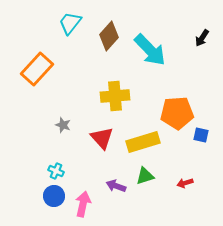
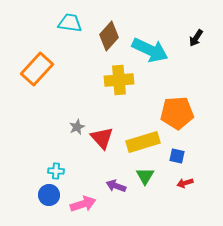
cyan trapezoid: rotated 60 degrees clockwise
black arrow: moved 6 px left
cyan arrow: rotated 21 degrees counterclockwise
yellow cross: moved 4 px right, 16 px up
gray star: moved 14 px right, 2 px down; rotated 28 degrees clockwise
blue square: moved 24 px left, 21 px down
cyan cross: rotated 21 degrees counterclockwise
green triangle: rotated 42 degrees counterclockwise
blue circle: moved 5 px left, 1 px up
pink arrow: rotated 60 degrees clockwise
